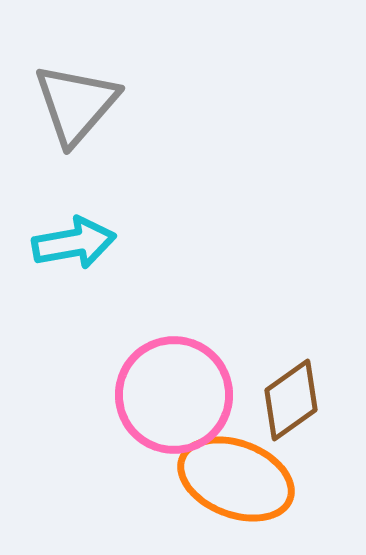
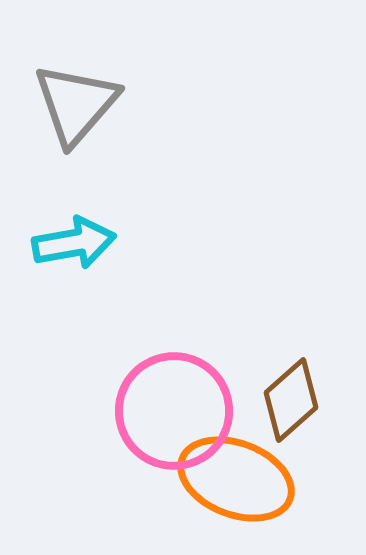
pink circle: moved 16 px down
brown diamond: rotated 6 degrees counterclockwise
